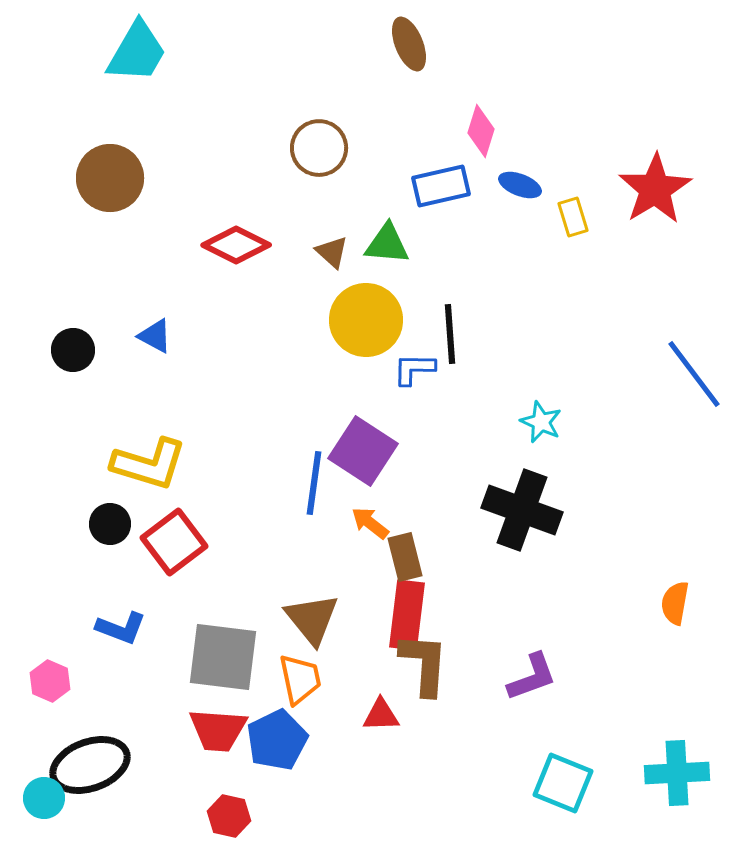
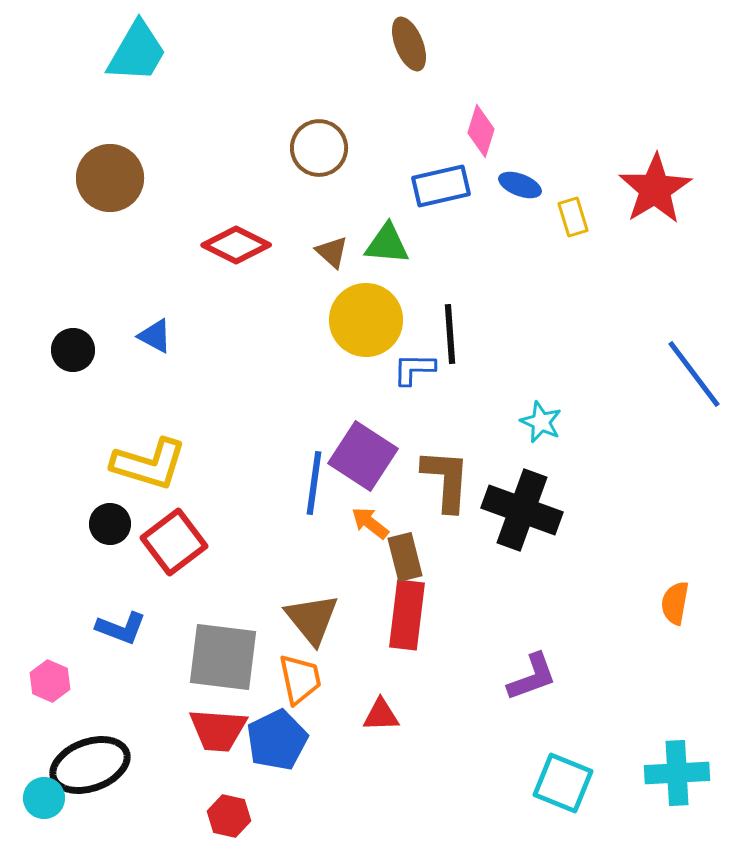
purple square at (363, 451): moved 5 px down
brown L-shape at (424, 664): moved 22 px right, 184 px up
